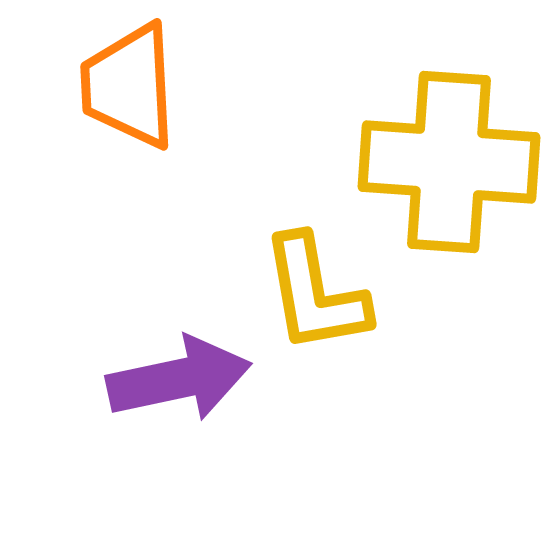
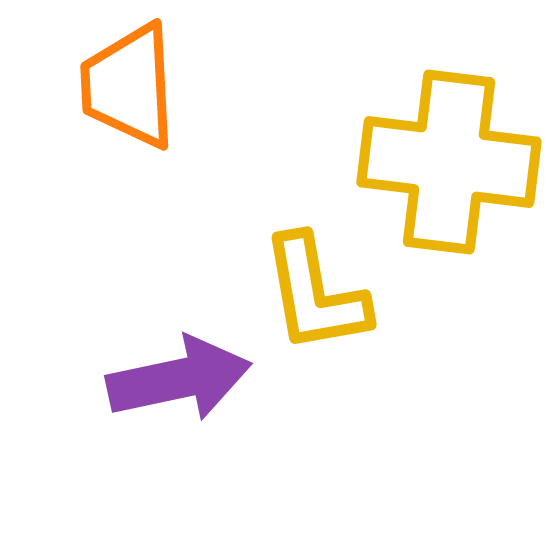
yellow cross: rotated 3 degrees clockwise
